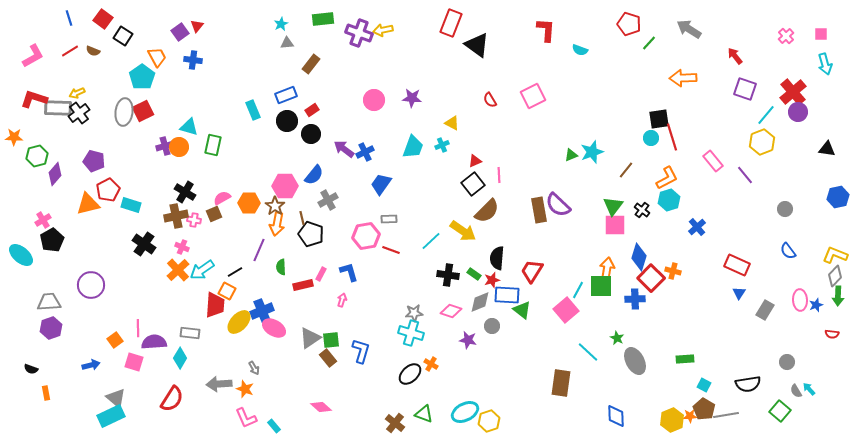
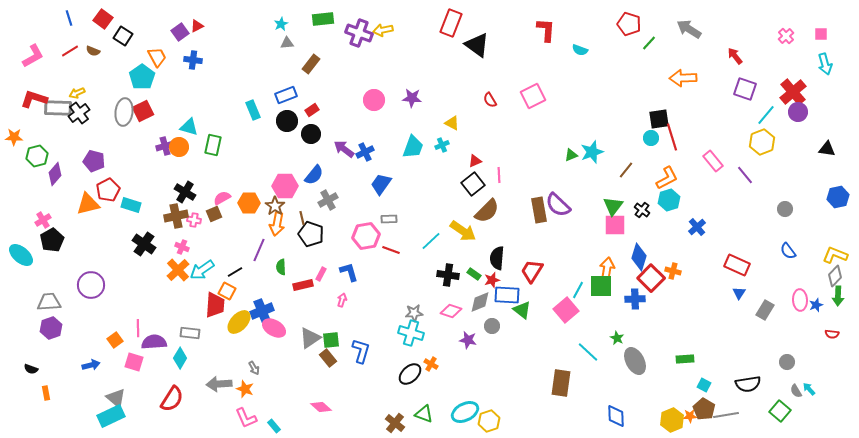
red triangle at (197, 26): rotated 24 degrees clockwise
